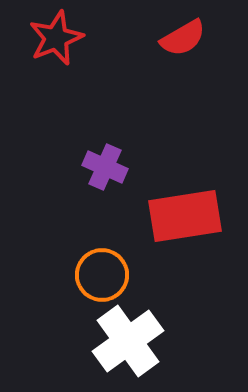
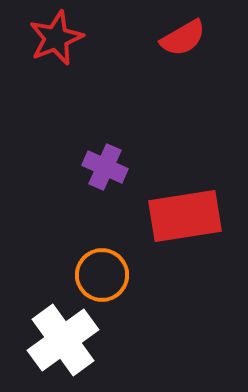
white cross: moved 65 px left, 1 px up
